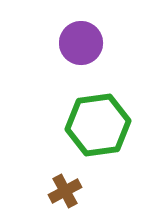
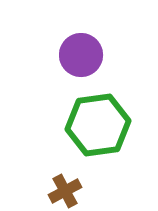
purple circle: moved 12 px down
